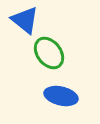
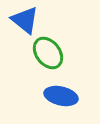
green ellipse: moved 1 px left
